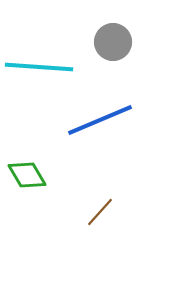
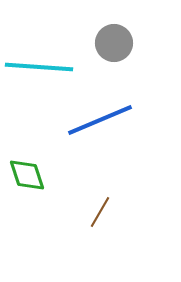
gray circle: moved 1 px right, 1 px down
green diamond: rotated 12 degrees clockwise
brown line: rotated 12 degrees counterclockwise
